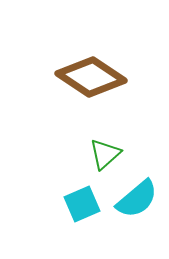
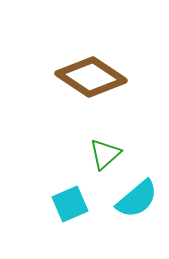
cyan square: moved 12 px left
